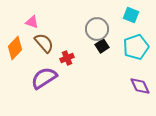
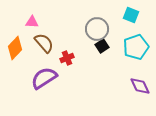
pink triangle: rotated 16 degrees counterclockwise
